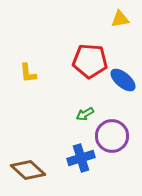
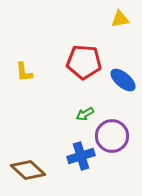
red pentagon: moved 6 px left, 1 px down
yellow L-shape: moved 4 px left, 1 px up
blue cross: moved 2 px up
